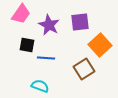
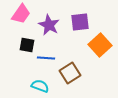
brown square: moved 14 px left, 4 px down
